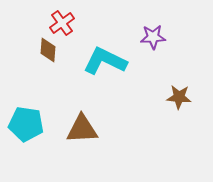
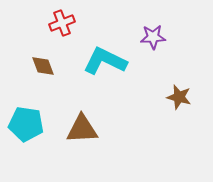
red cross: rotated 15 degrees clockwise
brown diamond: moved 5 px left, 16 px down; rotated 25 degrees counterclockwise
brown star: rotated 10 degrees clockwise
